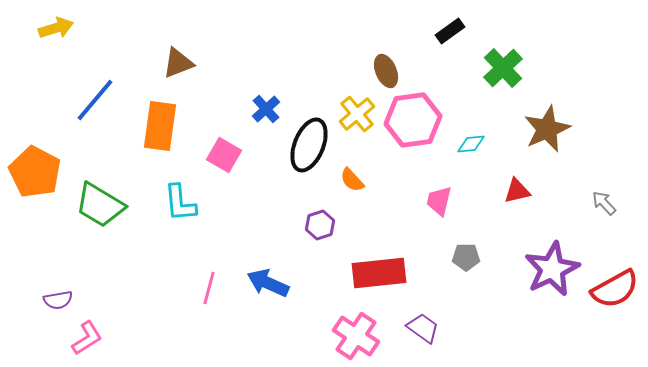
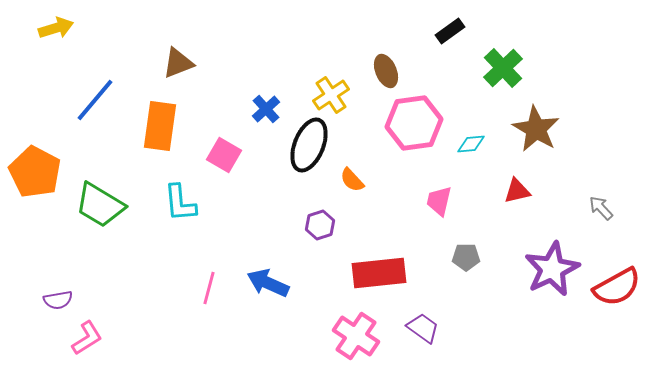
yellow cross: moved 26 px left, 19 px up; rotated 6 degrees clockwise
pink hexagon: moved 1 px right, 3 px down
brown star: moved 11 px left; rotated 18 degrees counterclockwise
gray arrow: moved 3 px left, 5 px down
red semicircle: moved 2 px right, 2 px up
